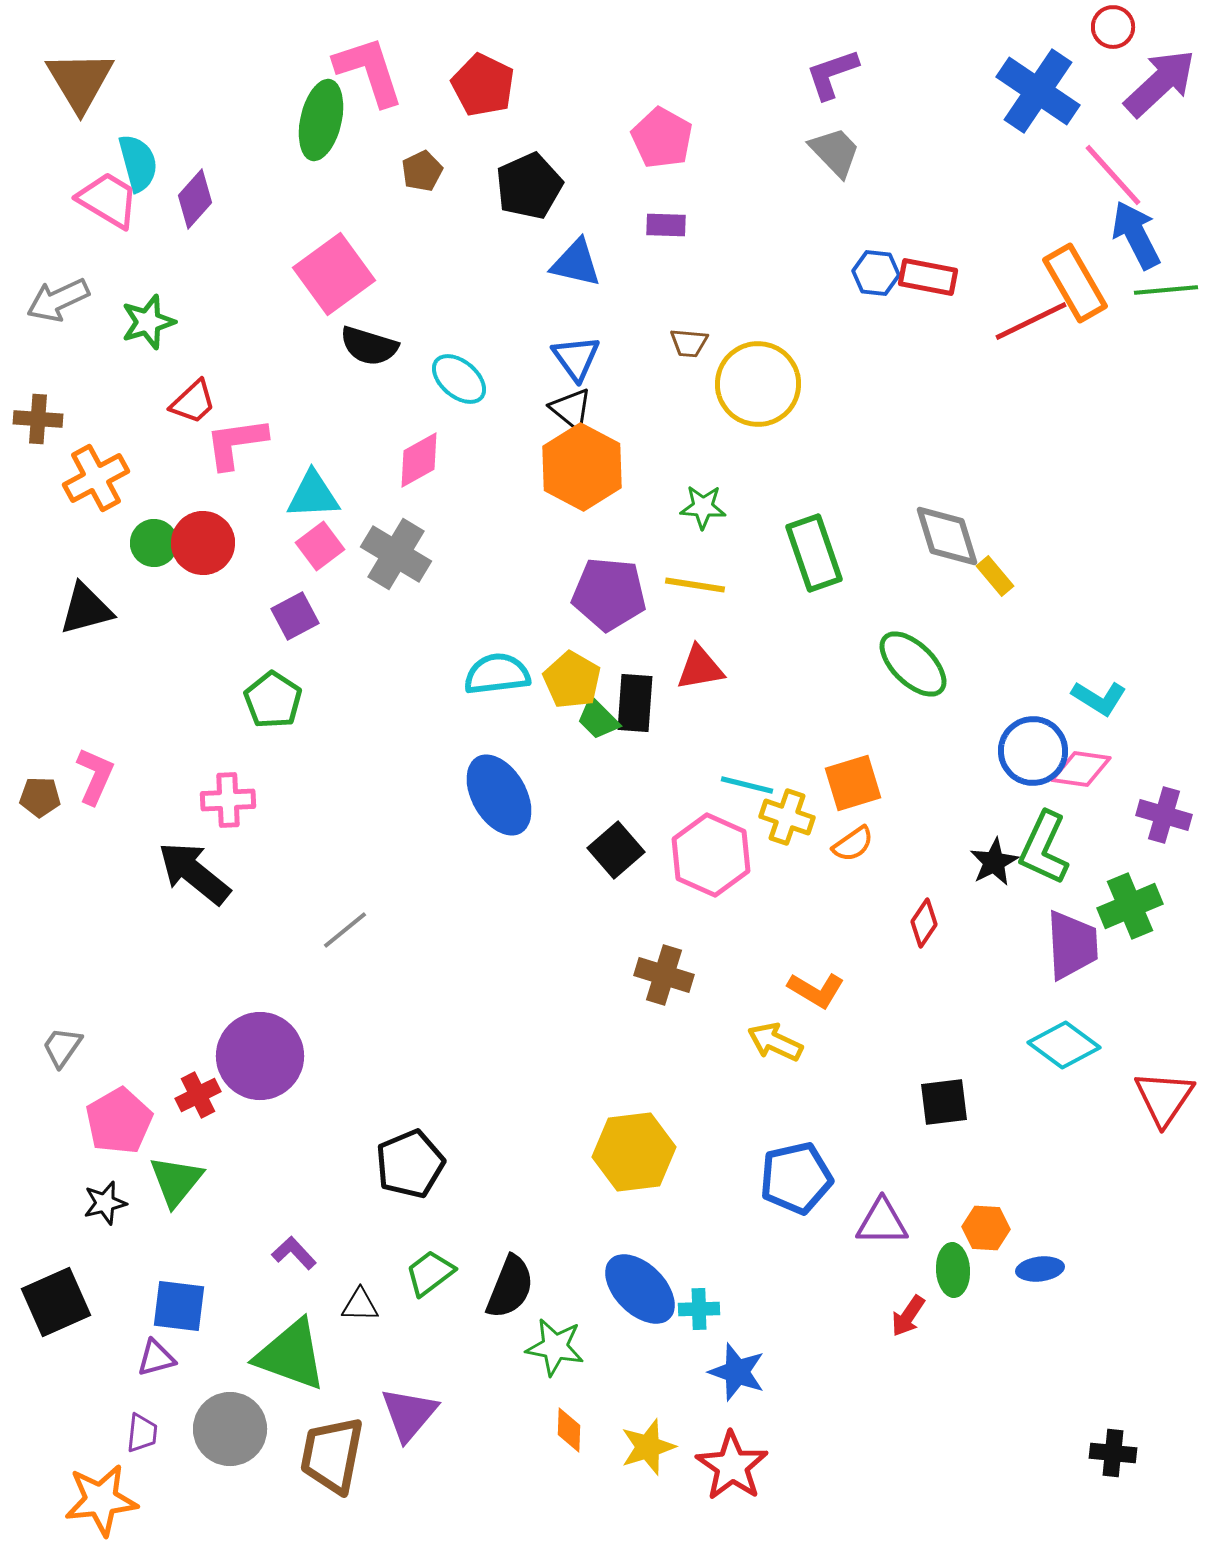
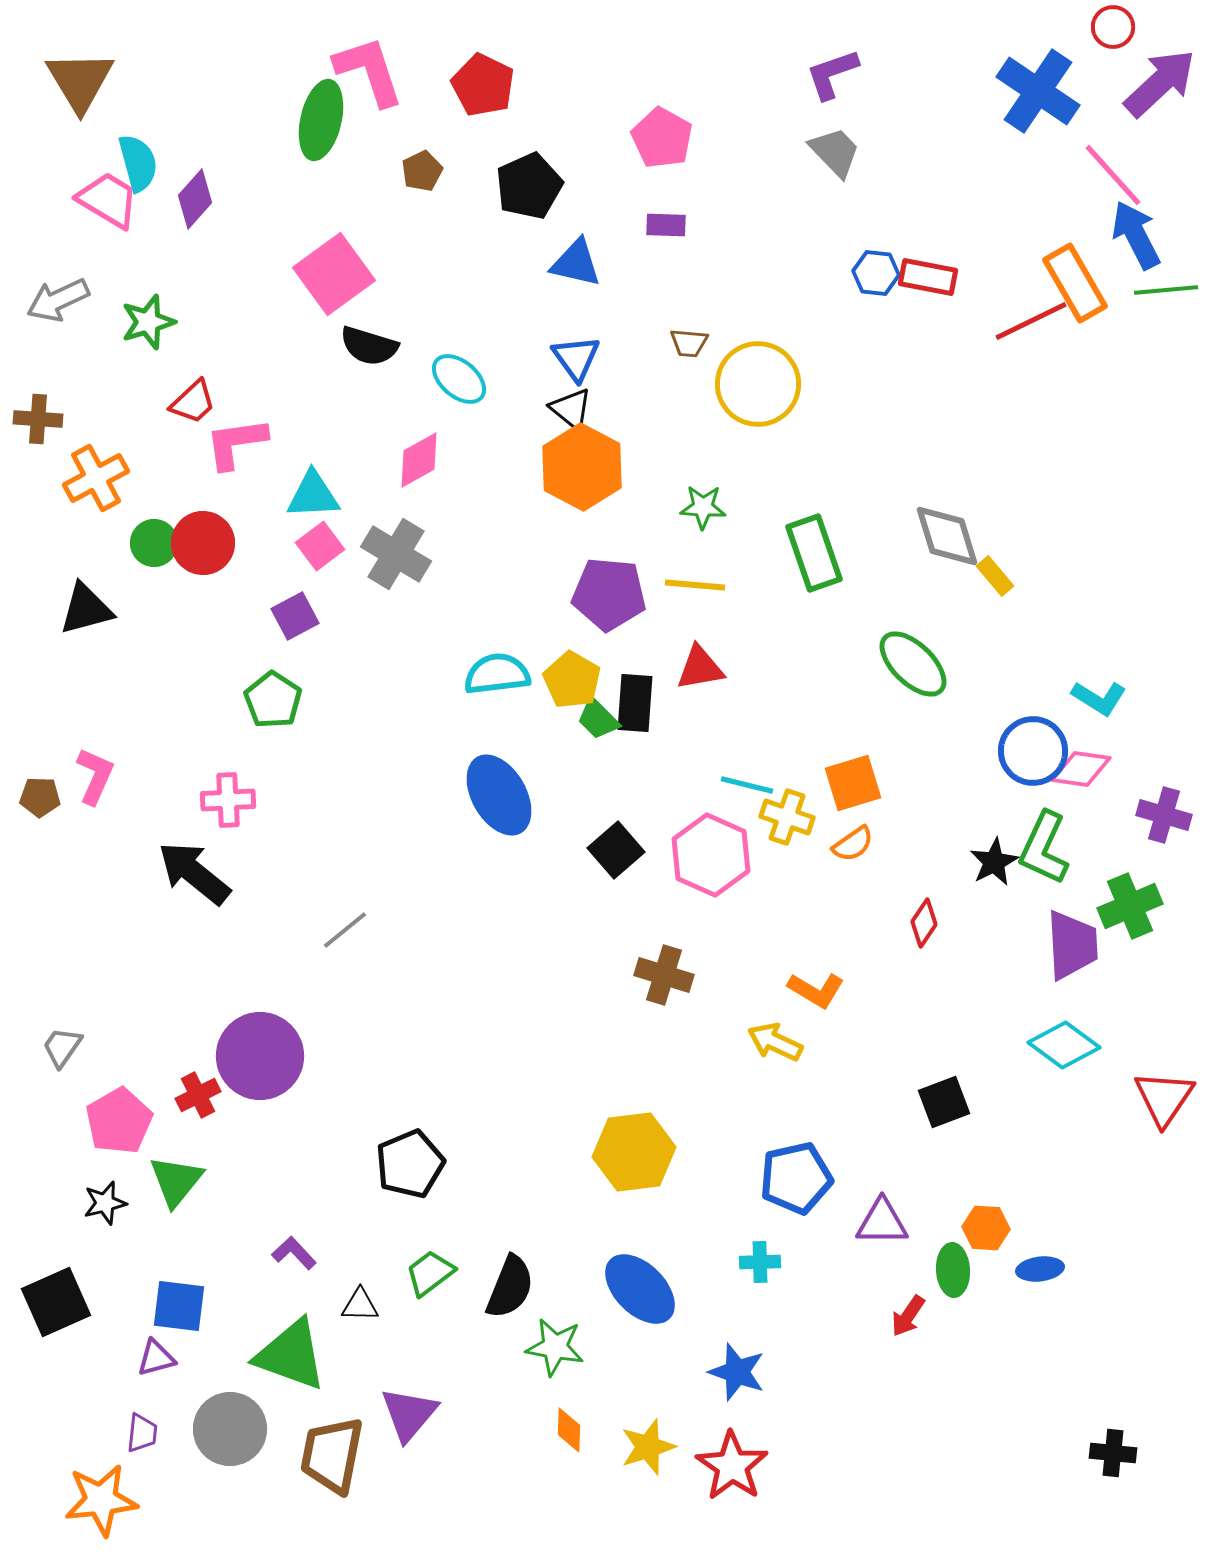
yellow line at (695, 585): rotated 4 degrees counterclockwise
black square at (944, 1102): rotated 14 degrees counterclockwise
cyan cross at (699, 1309): moved 61 px right, 47 px up
